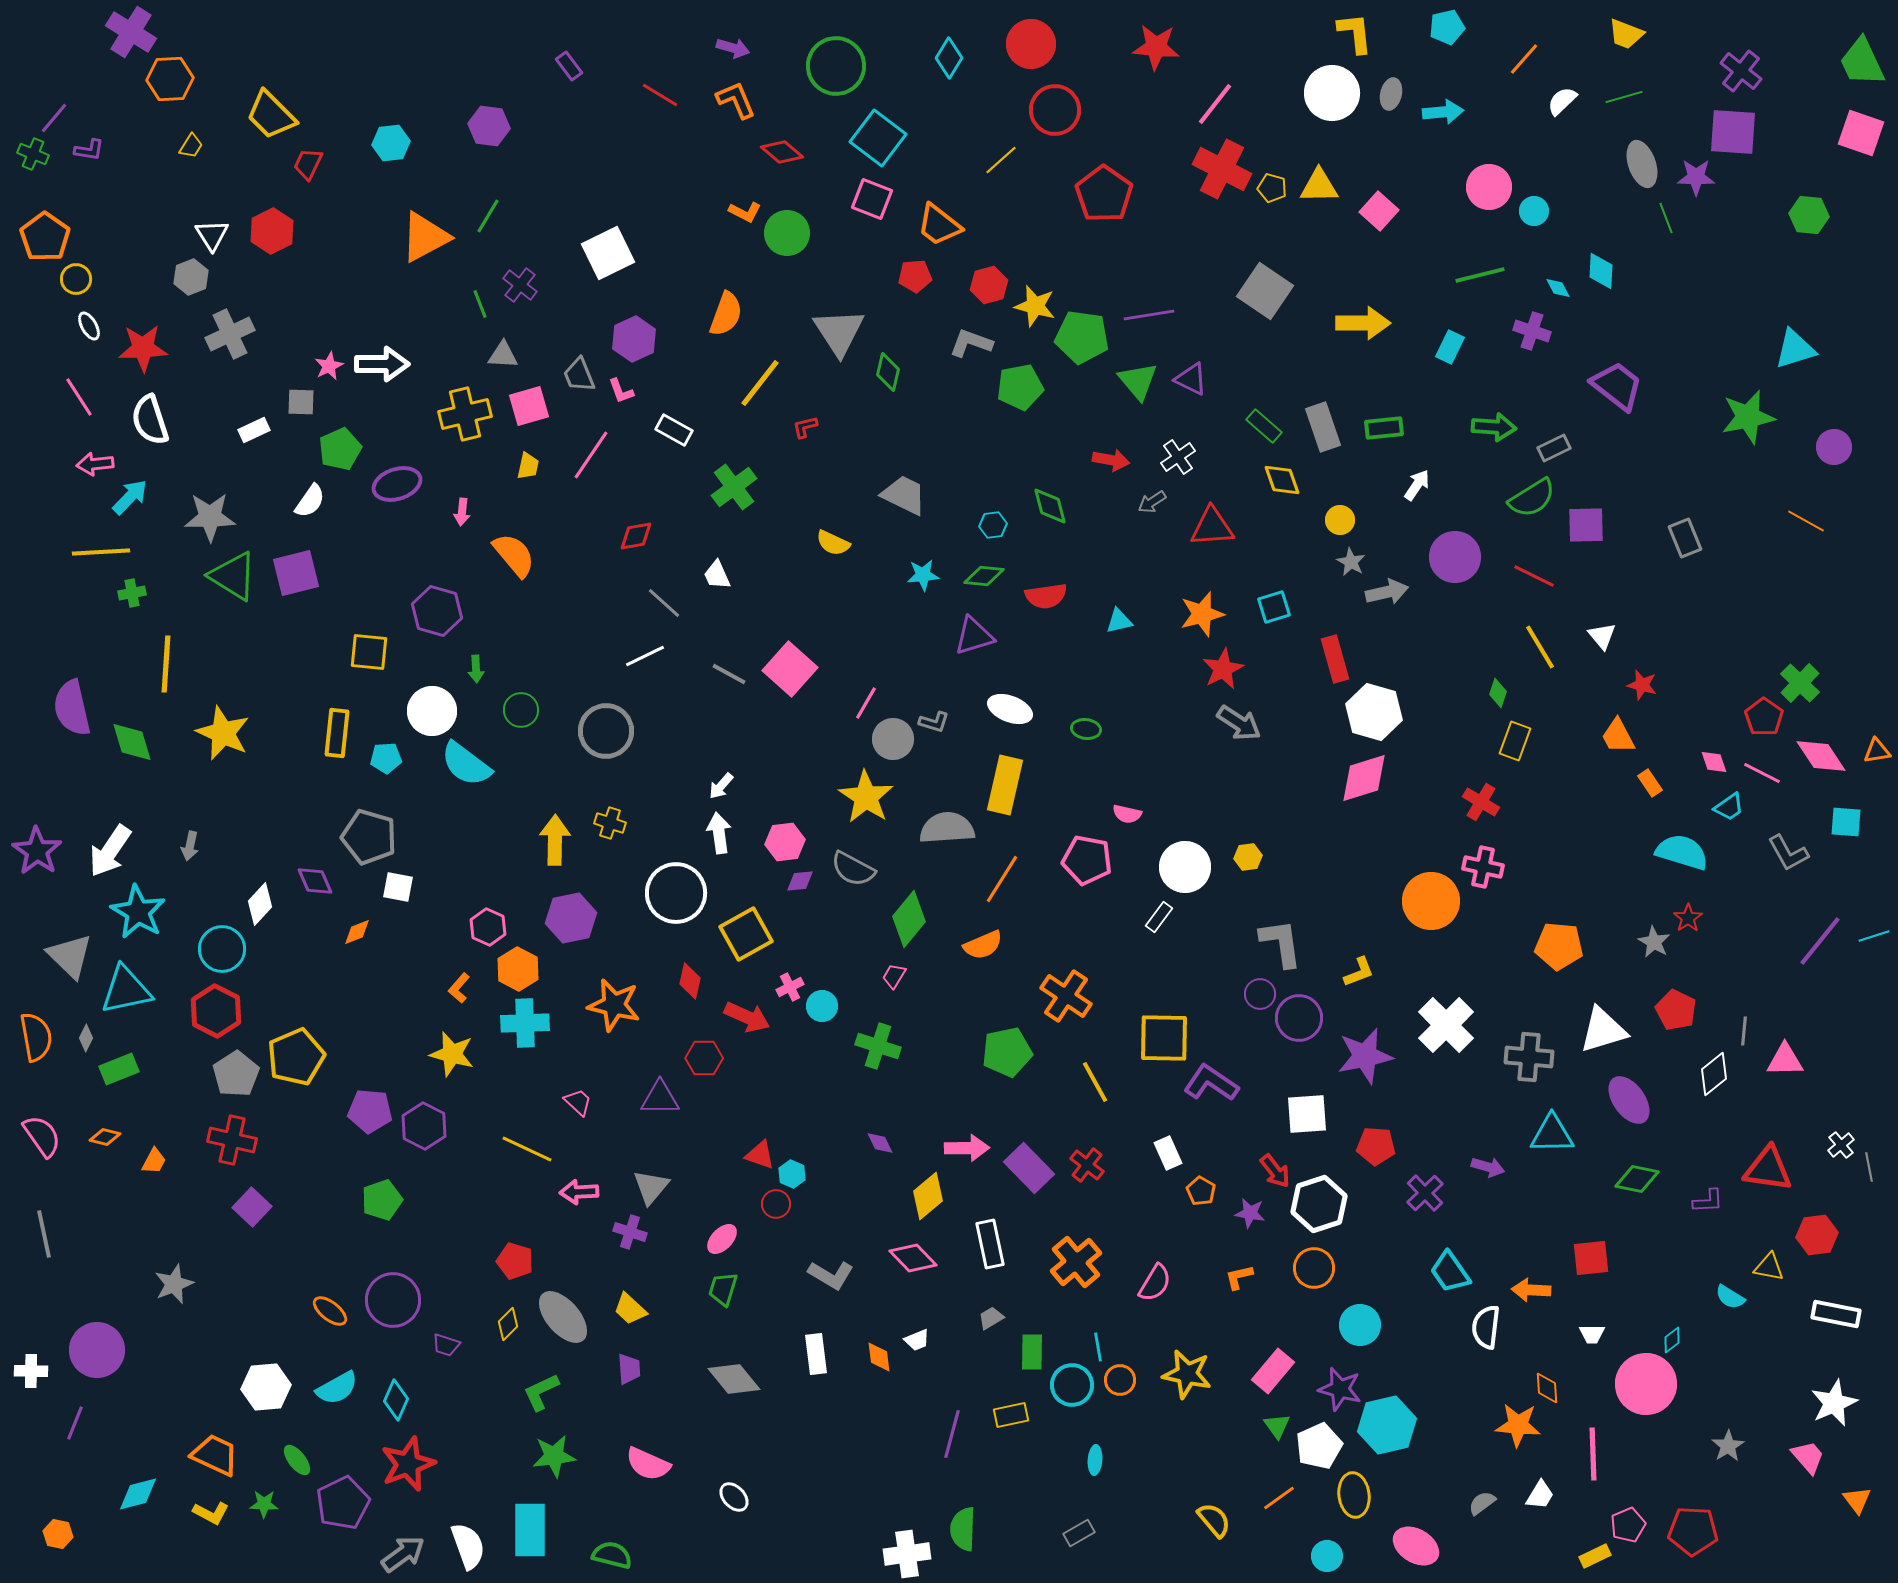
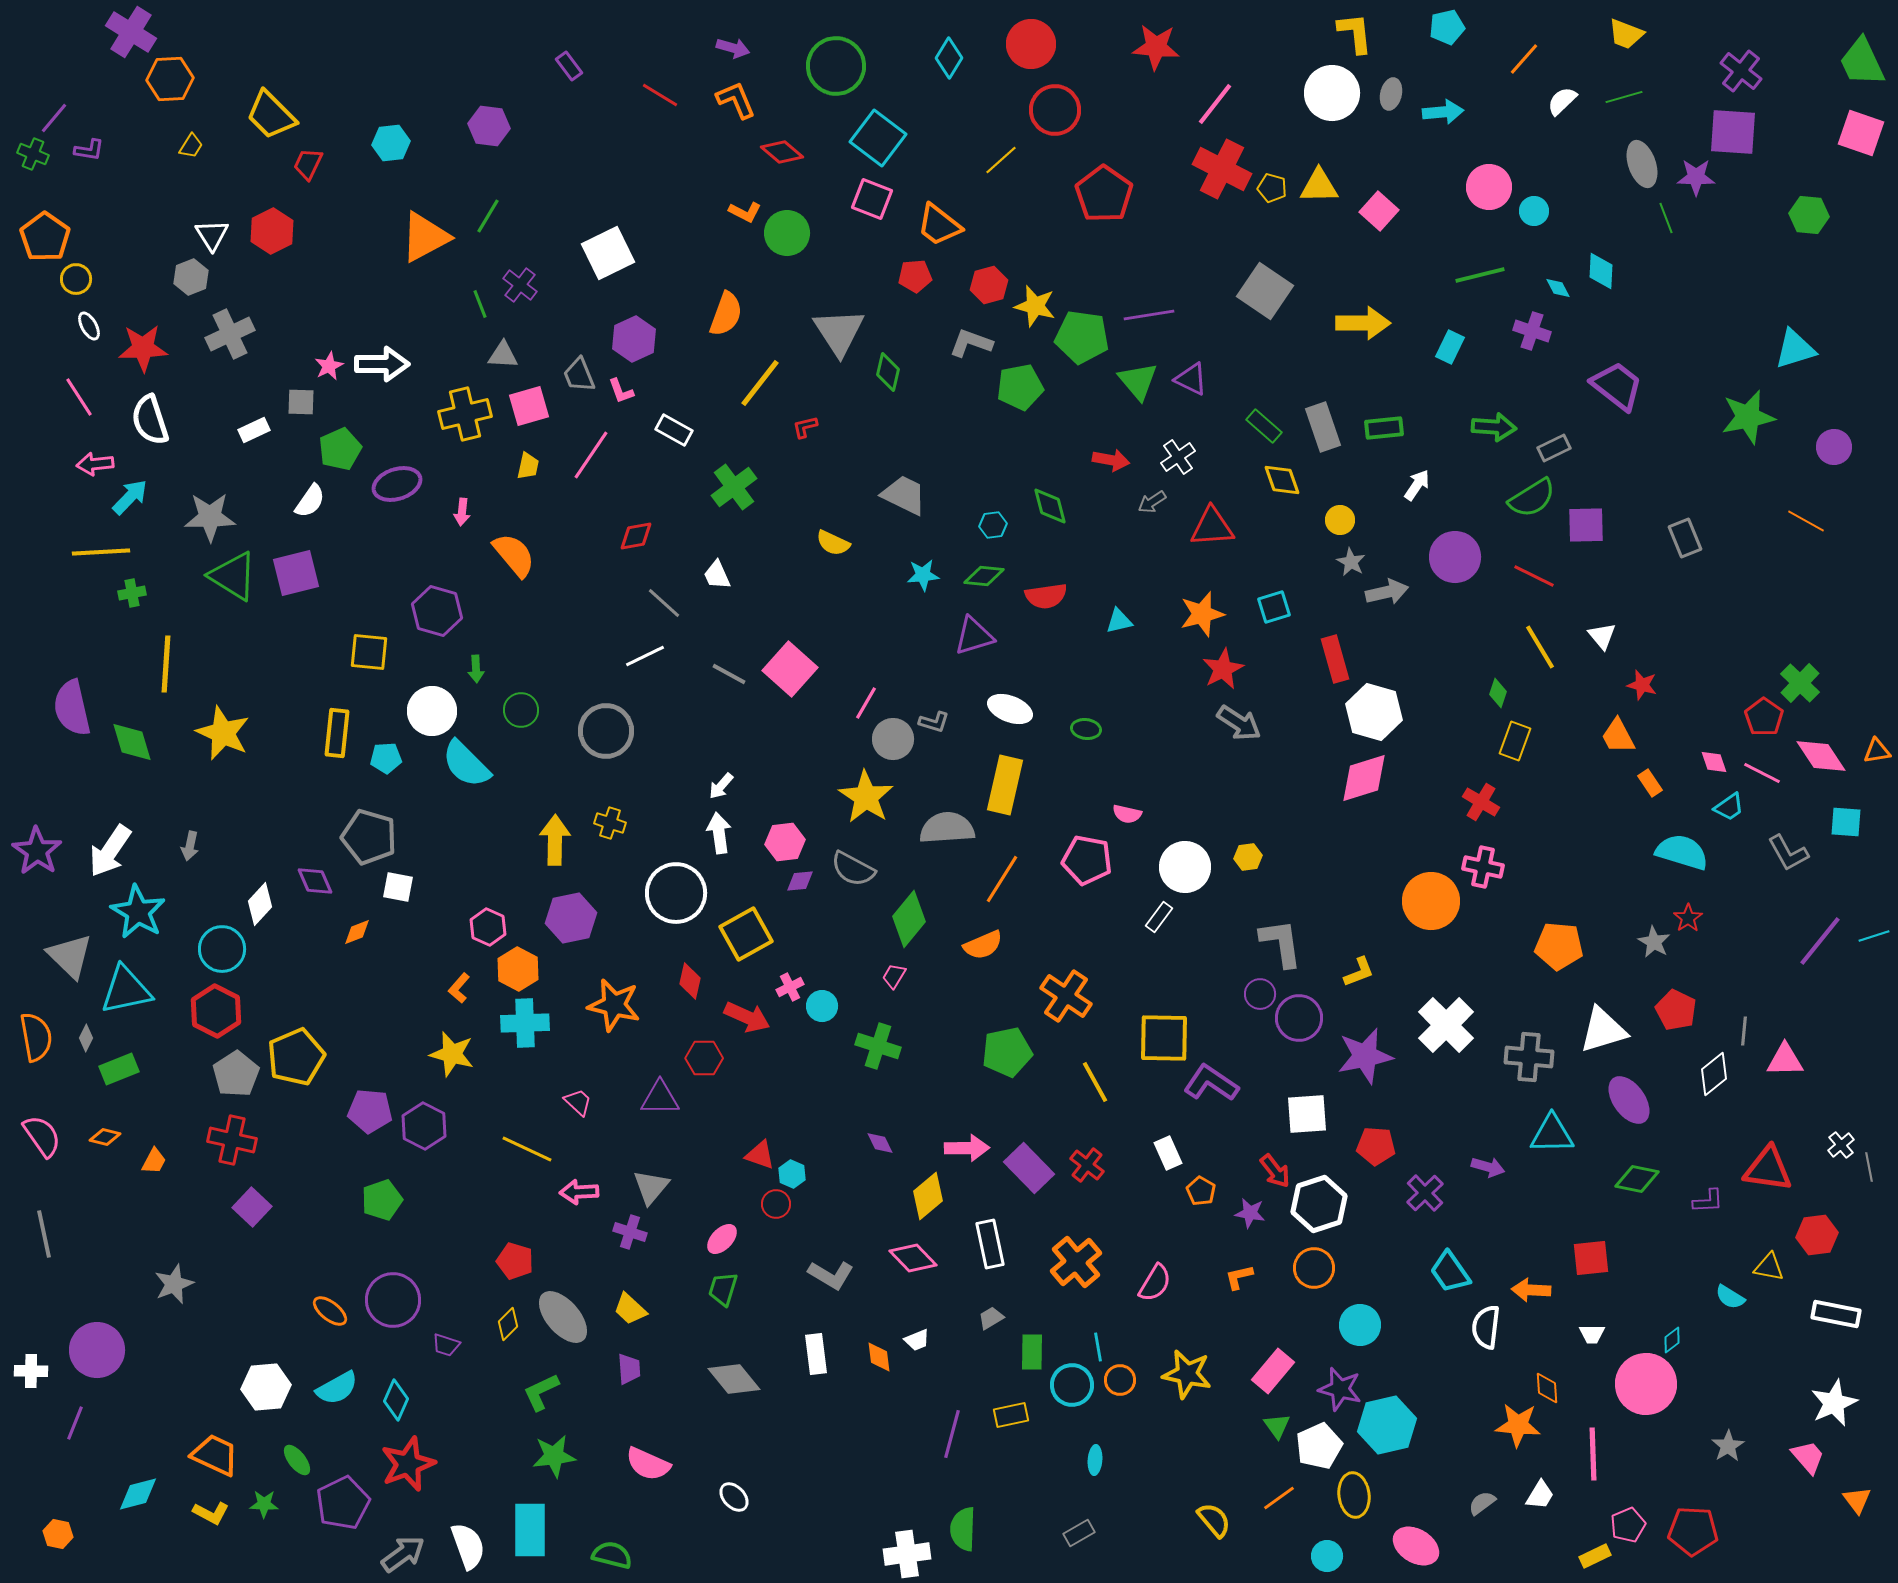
cyan semicircle at (466, 764): rotated 8 degrees clockwise
